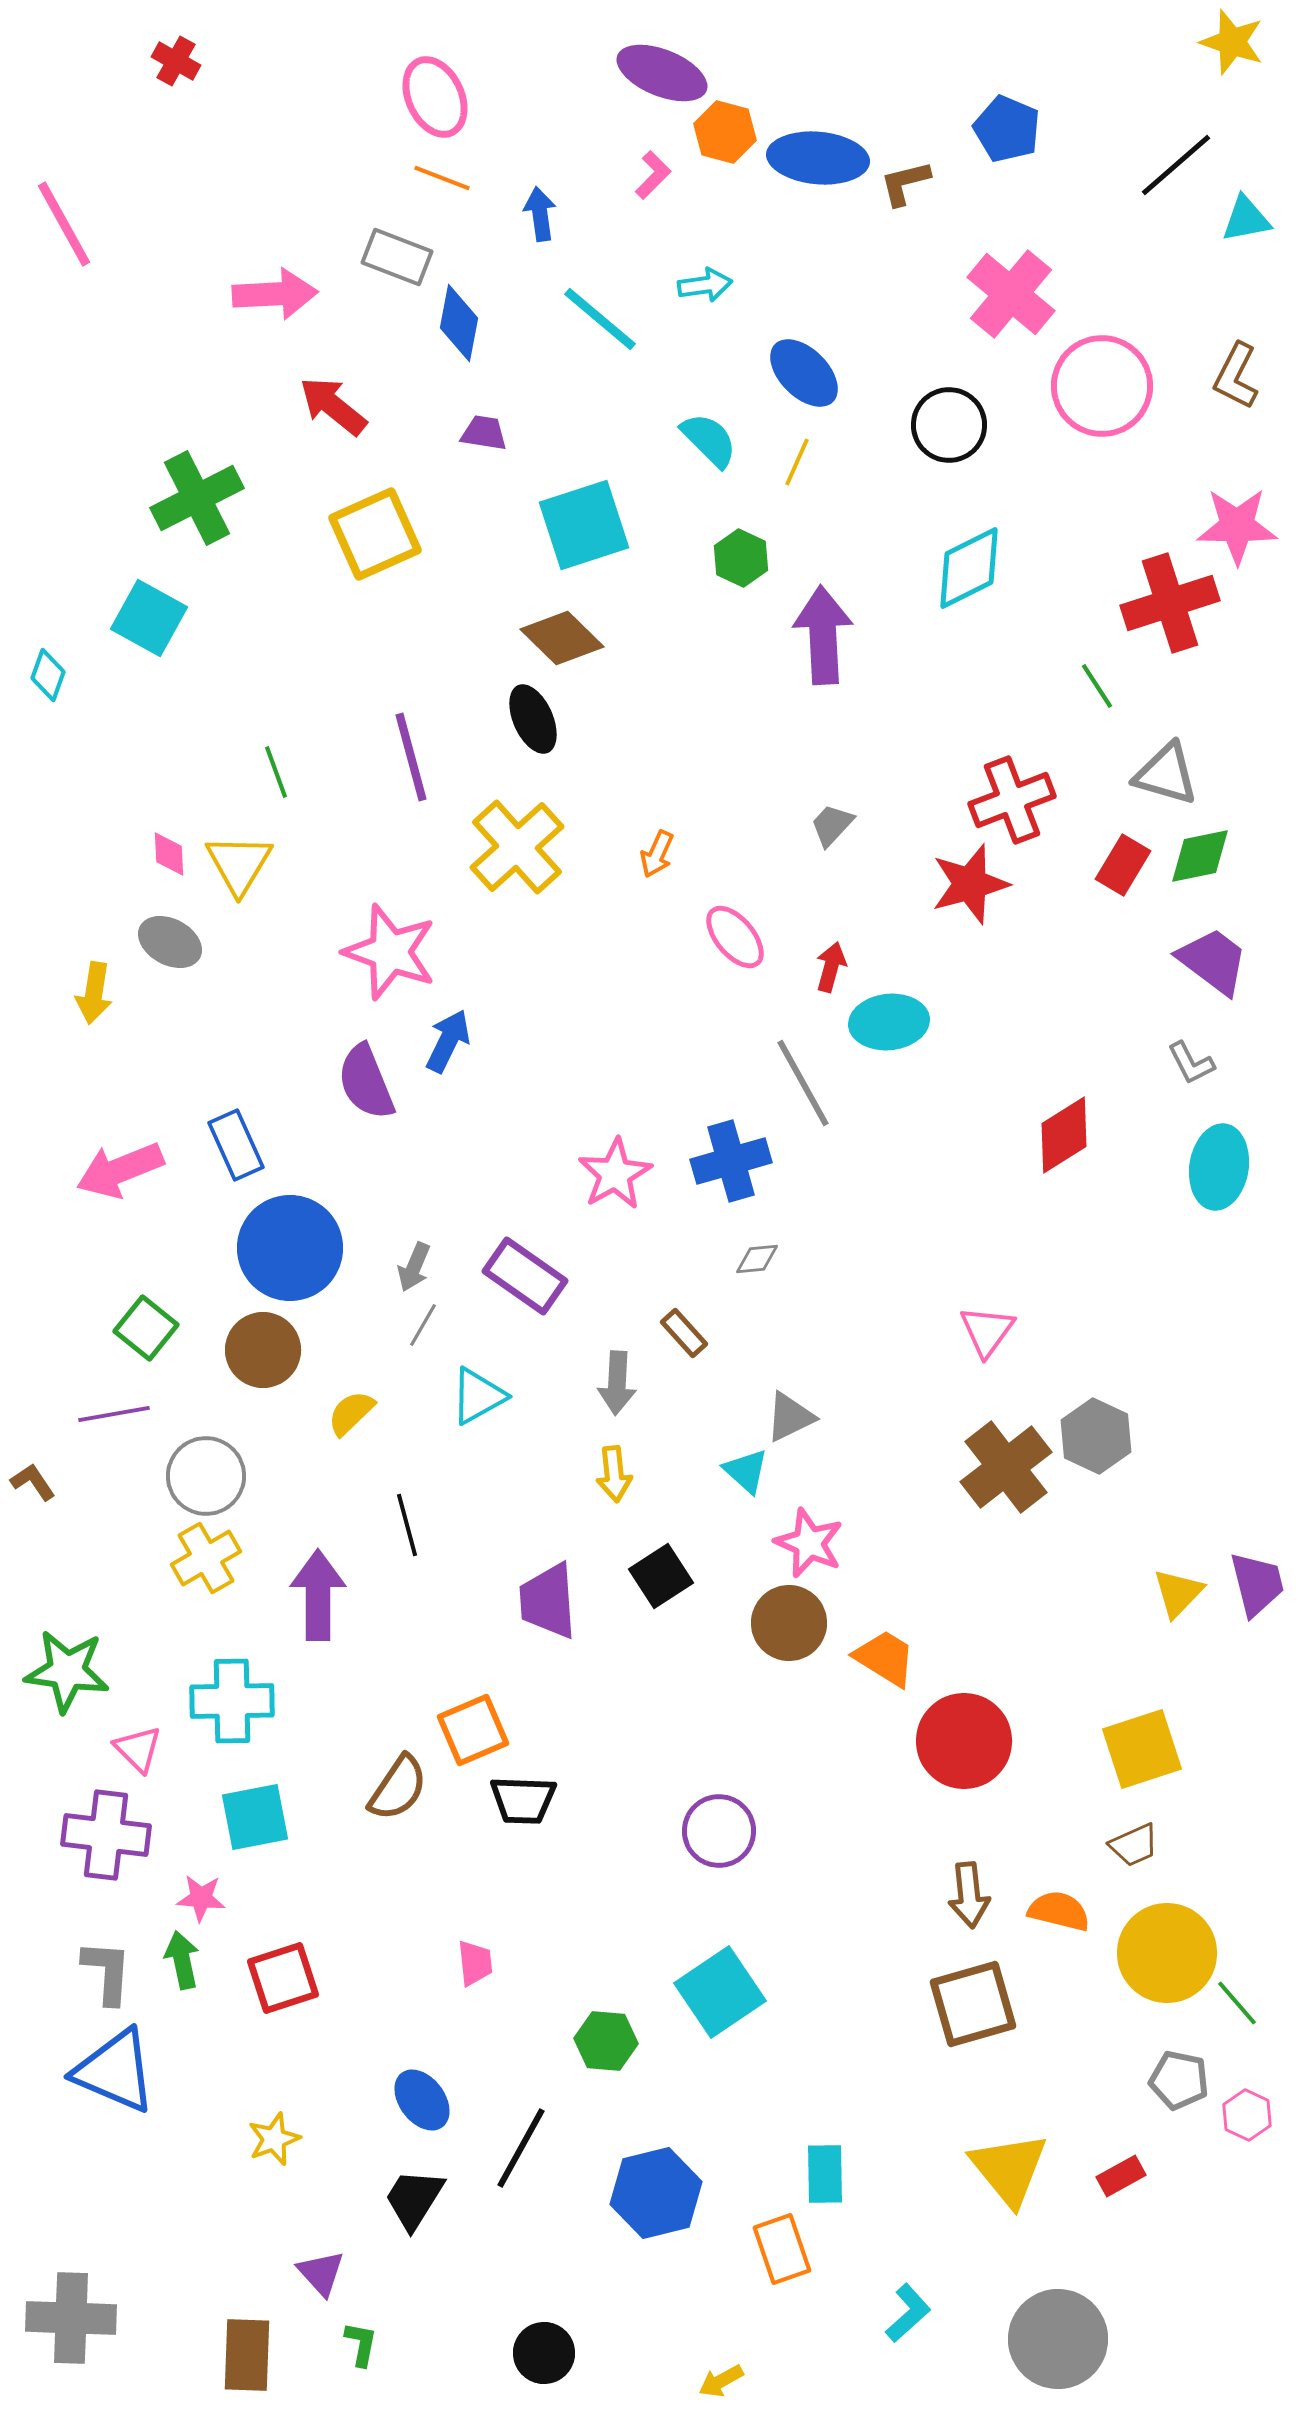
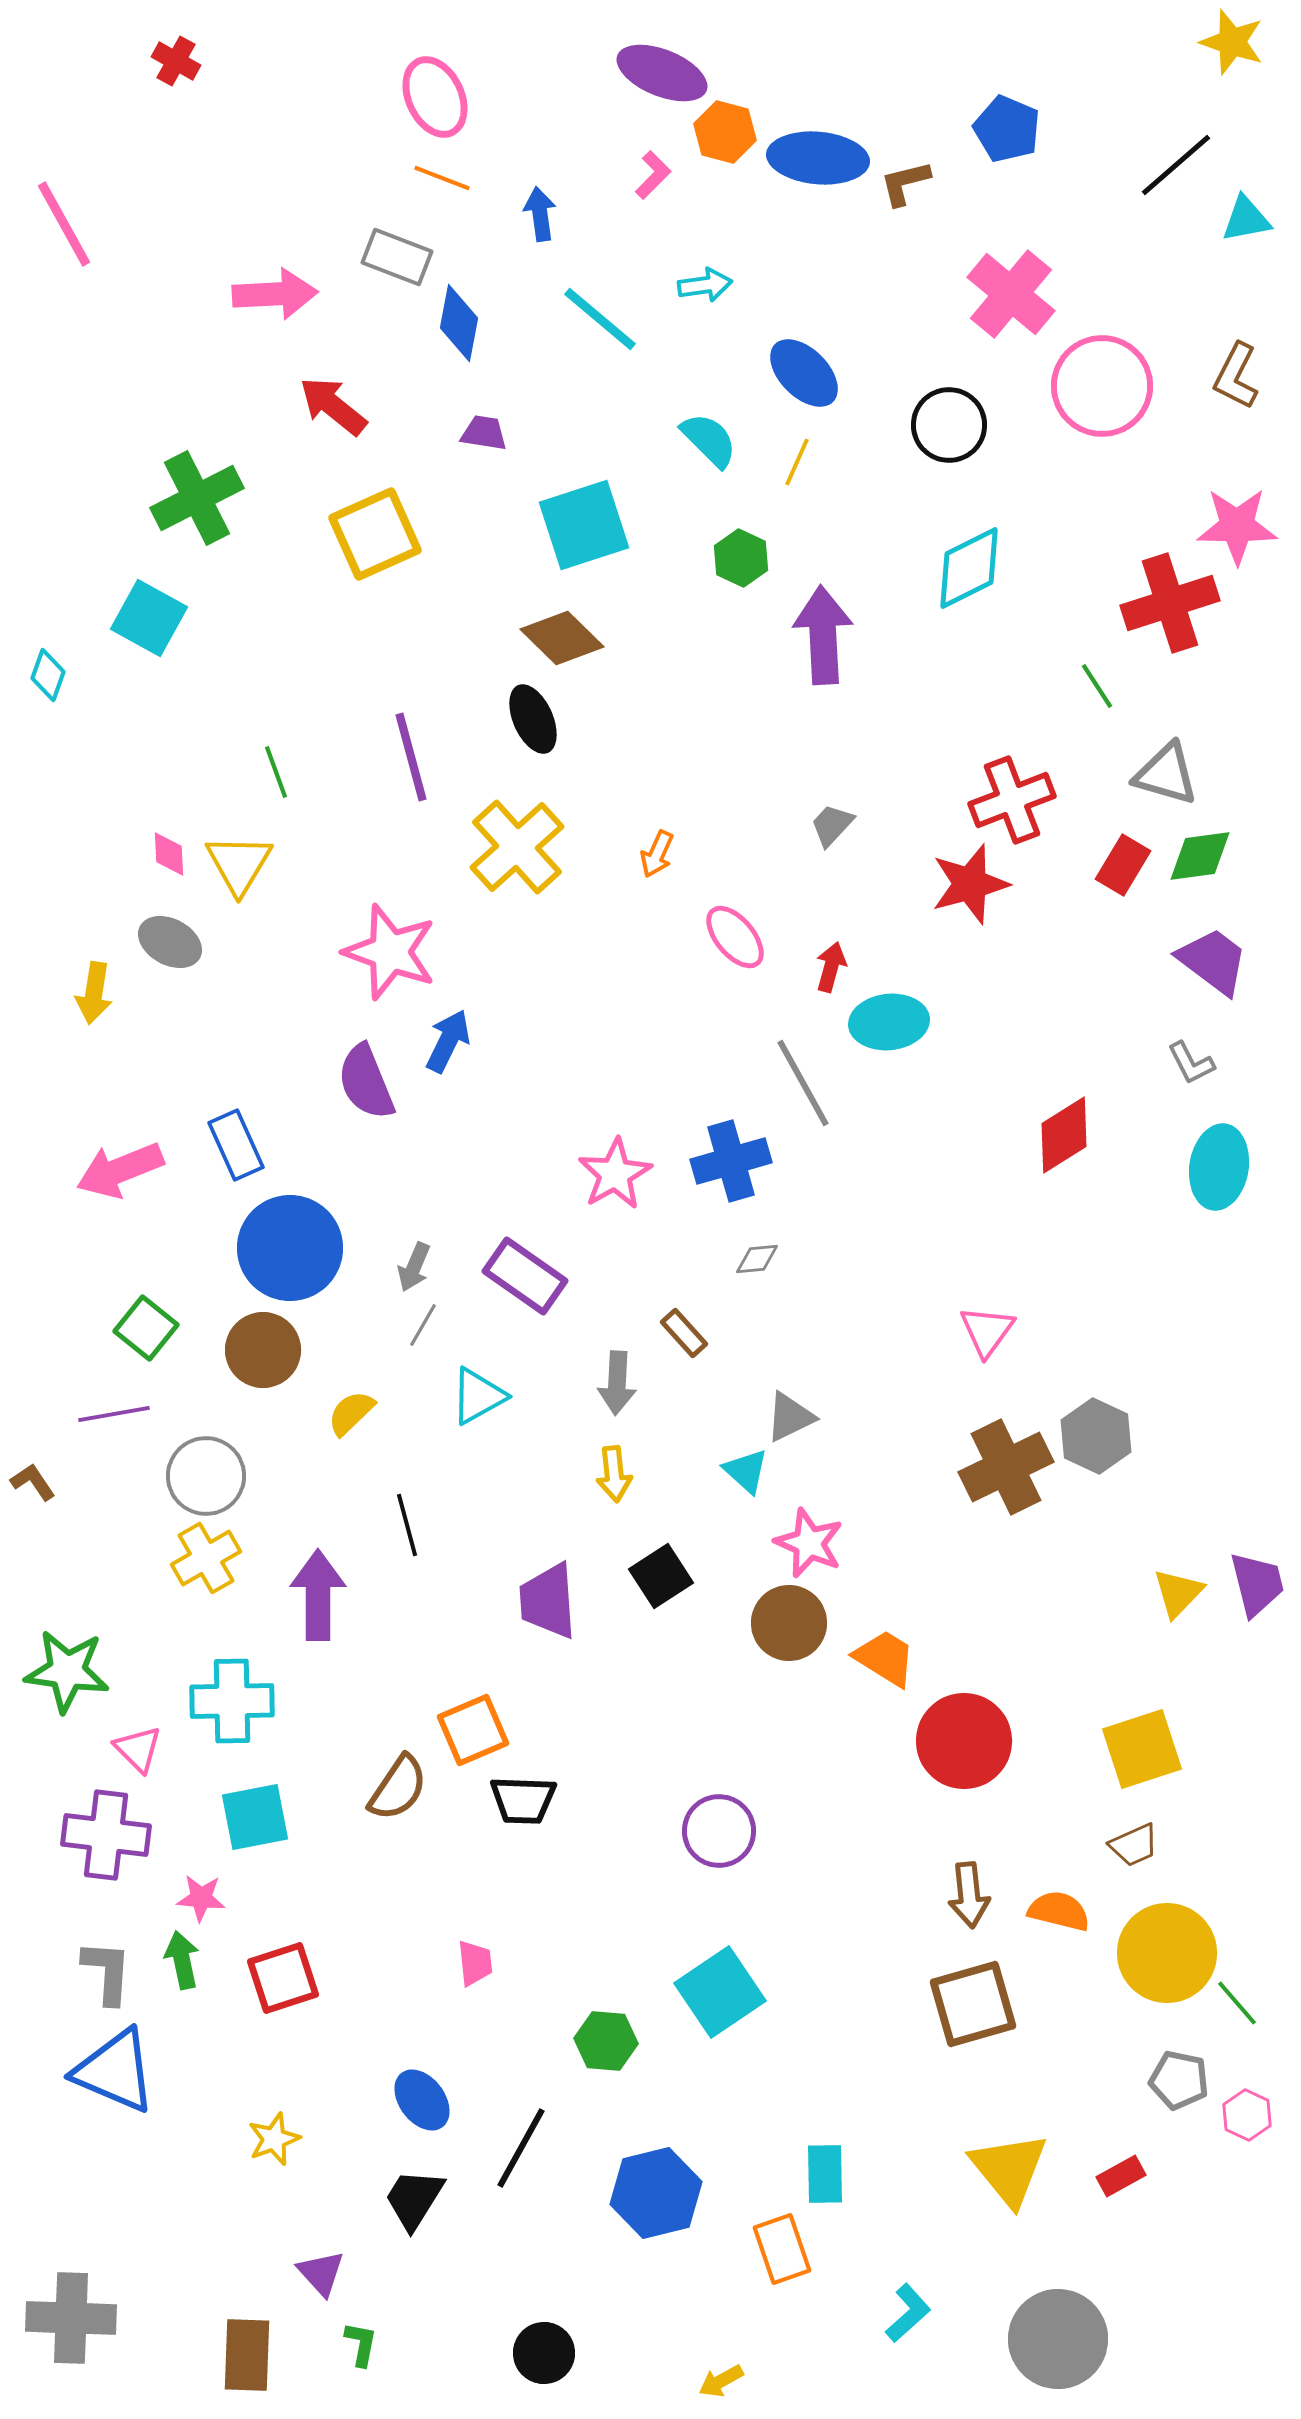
green diamond at (1200, 856): rotated 4 degrees clockwise
brown cross at (1006, 1467): rotated 12 degrees clockwise
